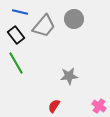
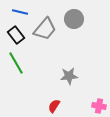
gray trapezoid: moved 1 px right, 3 px down
pink cross: rotated 24 degrees counterclockwise
